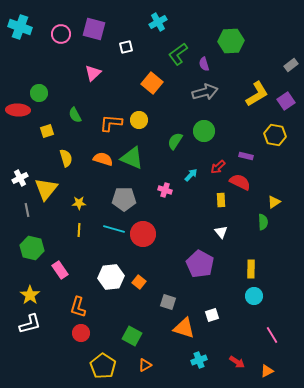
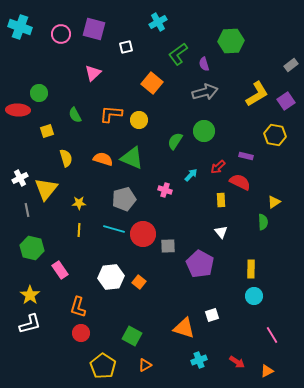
orange L-shape at (111, 123): moved 9 px up
gray pentagon at (124, 199): rotated 15 degrees counterclockwise
gray square at (168, 302): moved 56 px up; rotated 21 degrees counterclockwise
